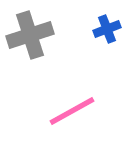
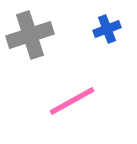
pink line: moved 10 px up
